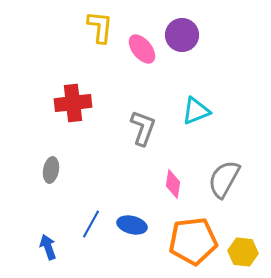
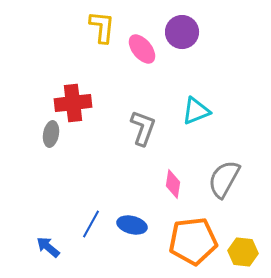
yellow L-shape: moved 2 px right
purple circle: moved 3 px up
gray ellipse: moved 36 px up
blue arrow: rotated 30 degrees counterclockwise
